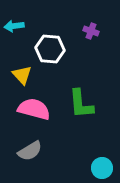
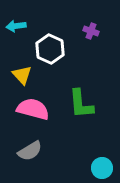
cyan arrow: moved 2 px right
white hexagon: rotated 20 degrees clockwise
pink semicircle: moved 1 px left
